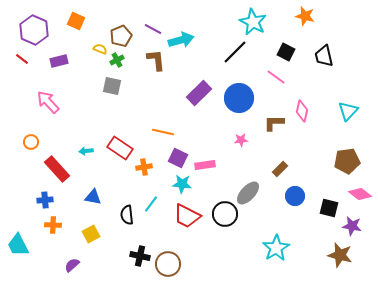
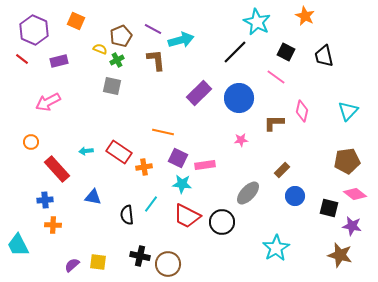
orange star at (305, 16): rotated 12 degrees clockwise
cyan star at (253, 22): moved 4 px right
pink arrow at (48, 102): rotated 75 degrees counterclockwise
red rectangle at (120, 148): moved 1 px left, 4 px down
brown rectangle at (280, 169): moved 2 px right, 1 px down
pink diamond at (360, 194): moved 5 px left
black circle at (225, 214): moved 3 px left, 8 px down
yellow square at (91, 234): moved 7 px right, 28 px down; rotated 36 degrees clockwise
